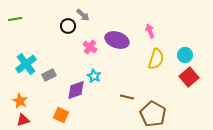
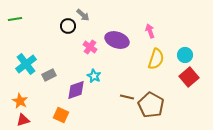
brown pentagon: moved 2 px left, 9 px up
